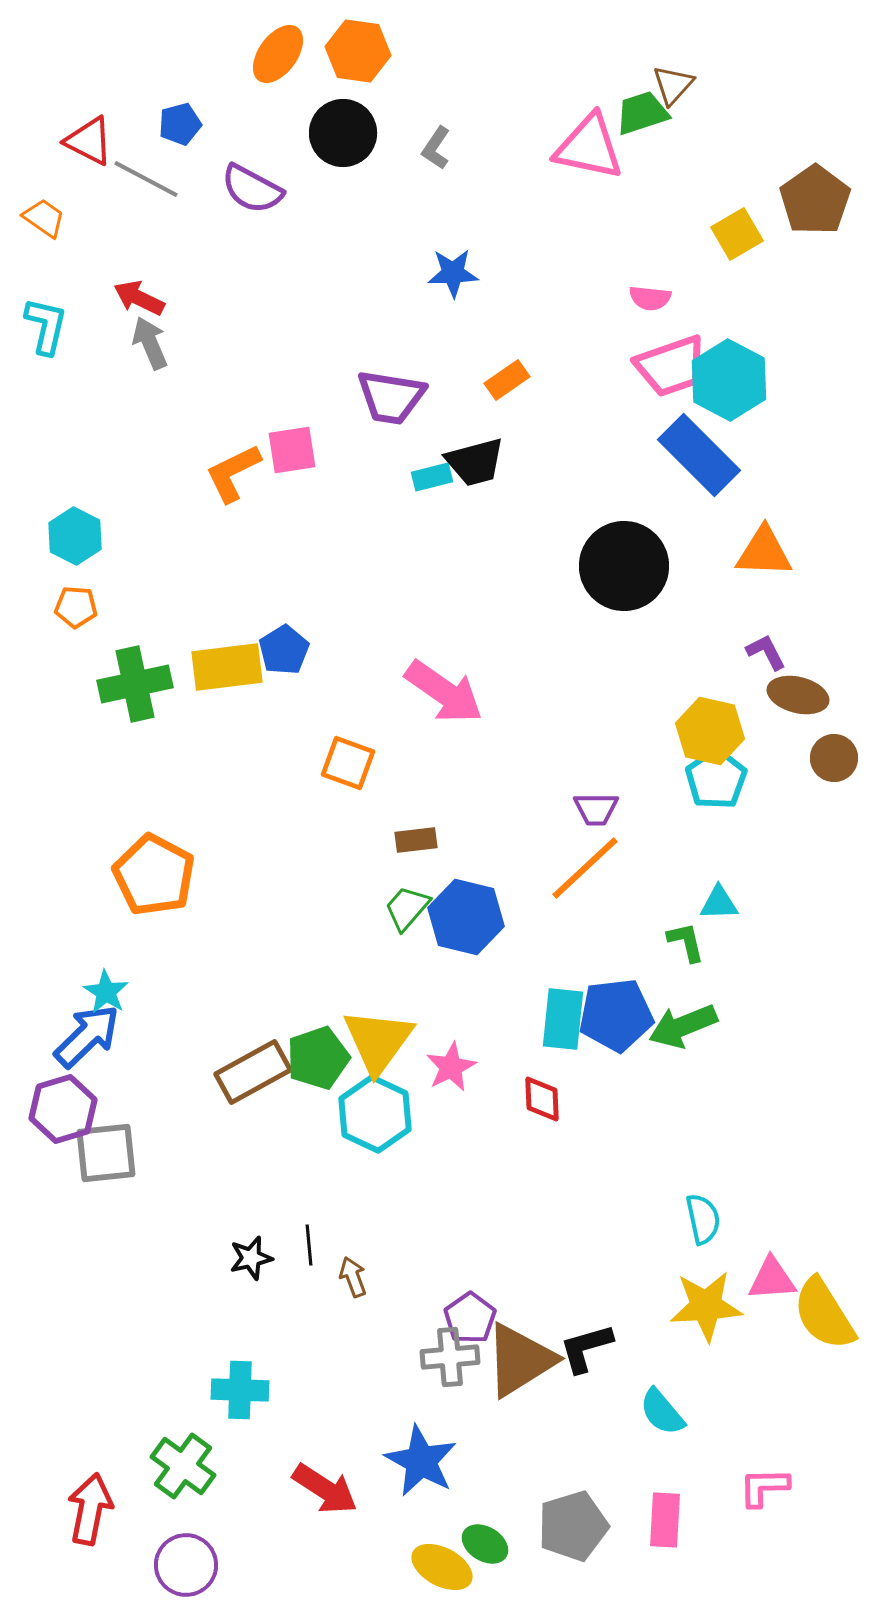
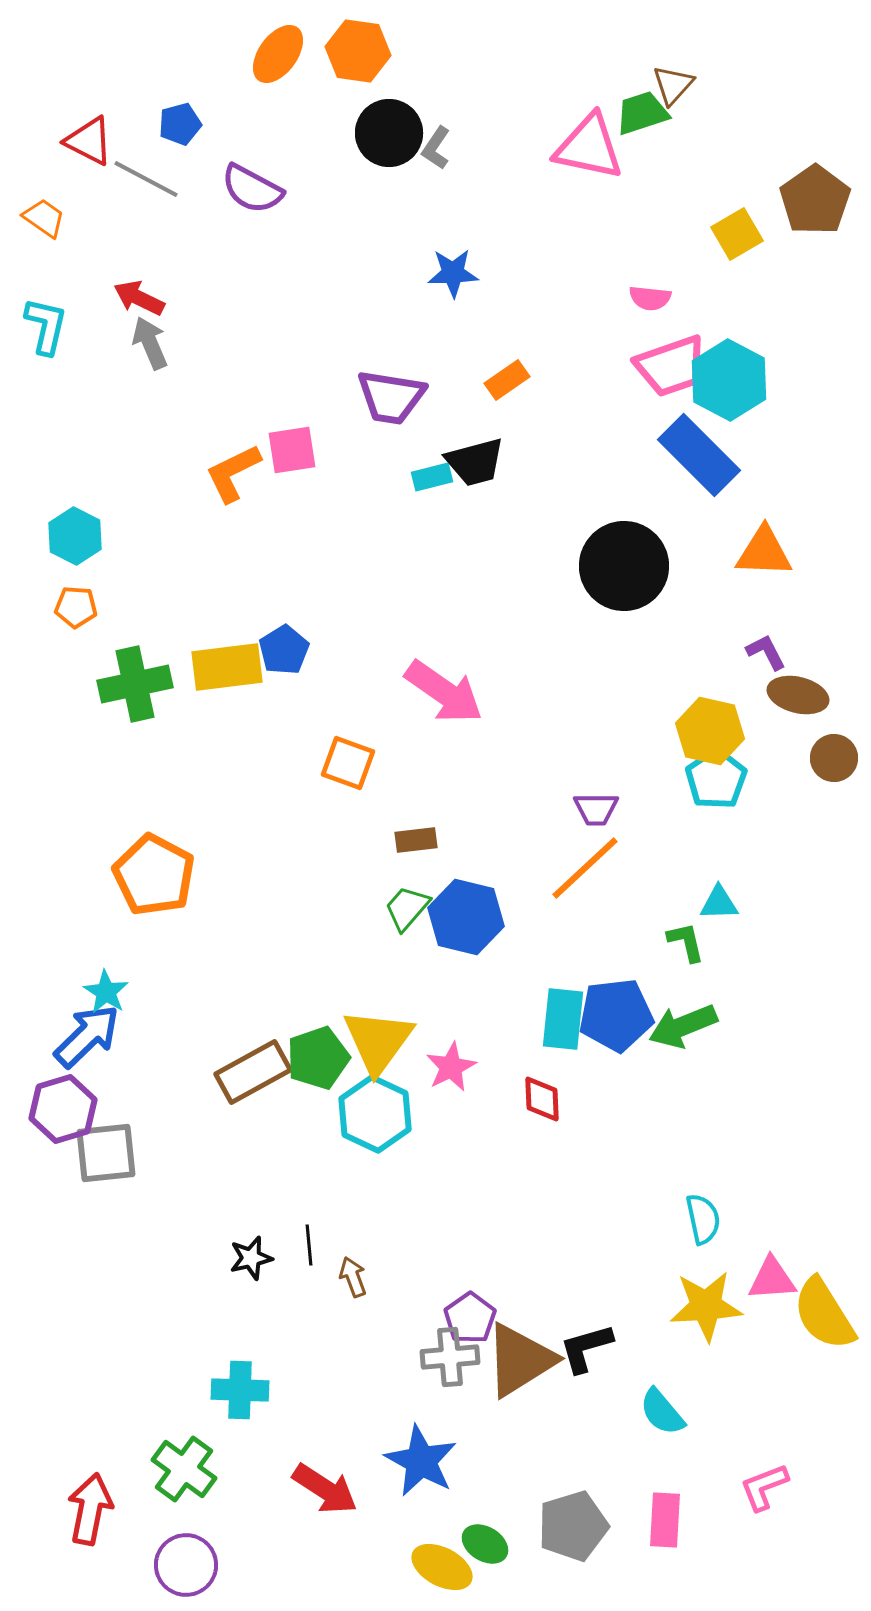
black circle at (343, 133): moved 46 px right
green cross at (183, 1466): moved 1 px right, 3 px down
pink L-shape at (764, 1487): rotated 20 degrees counterclockwise
